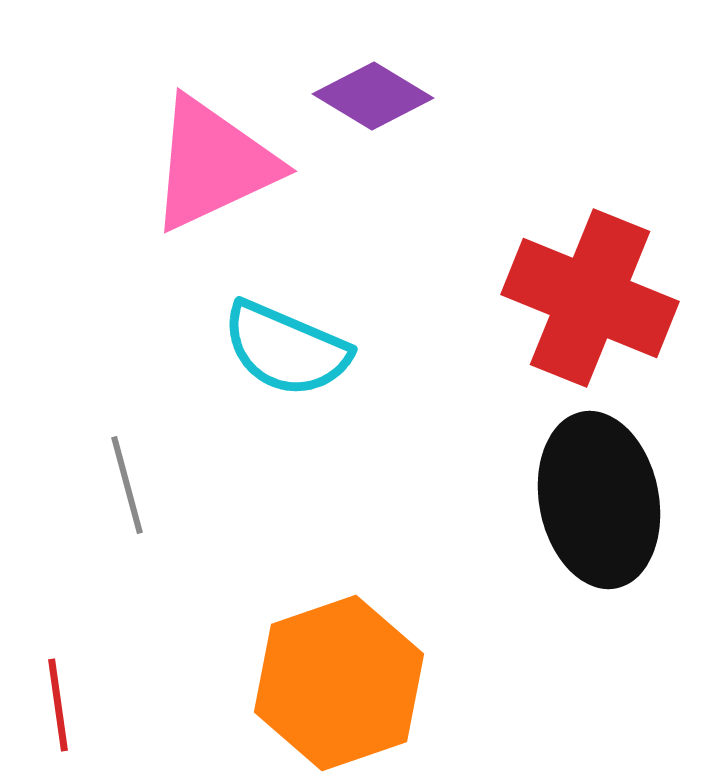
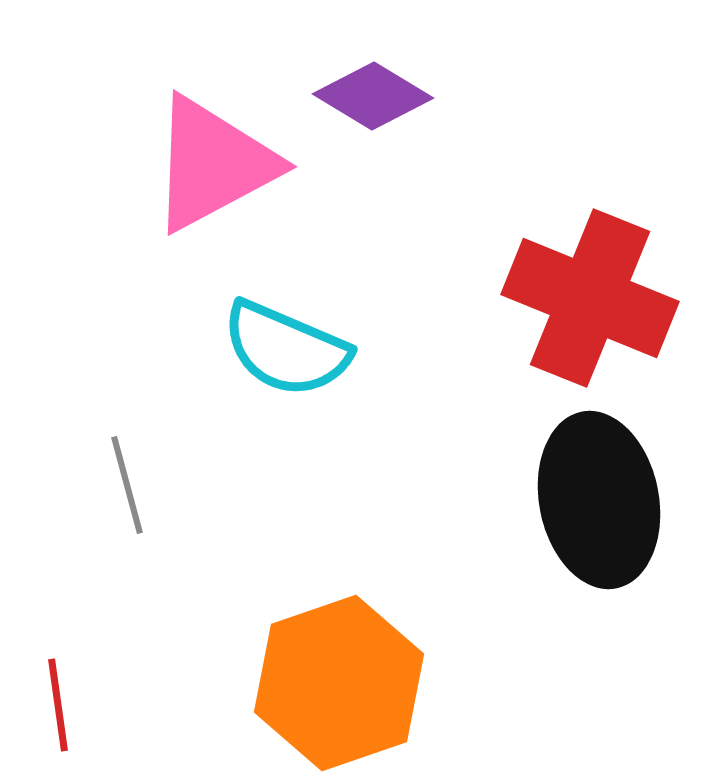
pink triangle: rotated 3 degrees counterclockwise
